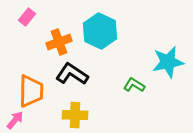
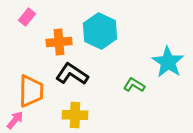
orange cross: rotated 15 degrees clockwise
cyan star: rotated 28 degrees counterclockwise
